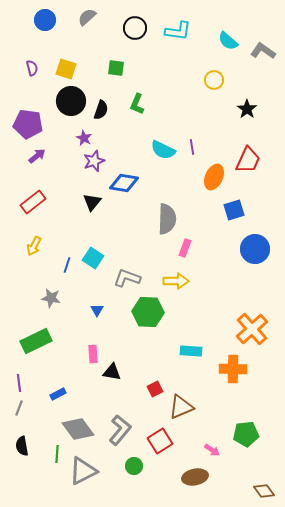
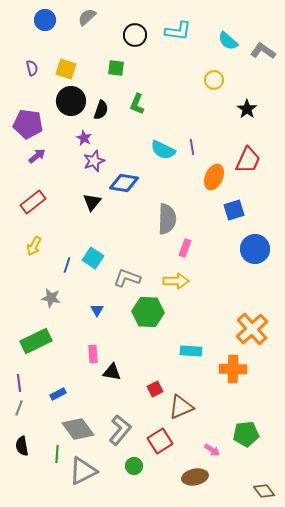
black circle at (135, 28): moved 7 px down
